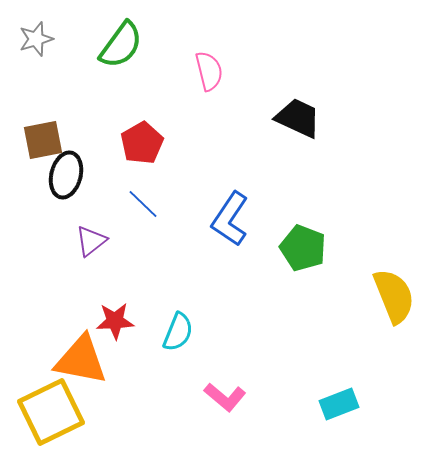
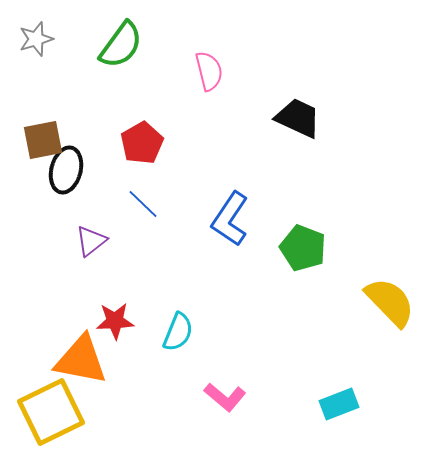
black ellipse: moved 5 px up
yellow semicircle: moved 4 px left, 6 px down; rotated 22 degrees counterclockwise
